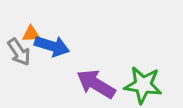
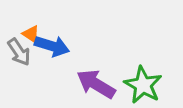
orange triangle: rotated 36 degrees clockwise
green star: rotated 21 degrees clockwise
